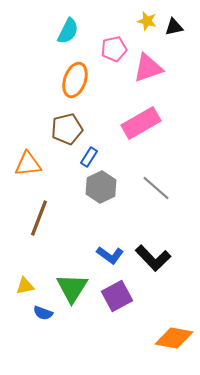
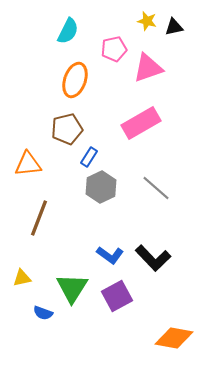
yellow triangle: moved 3 px left, 8 px up
